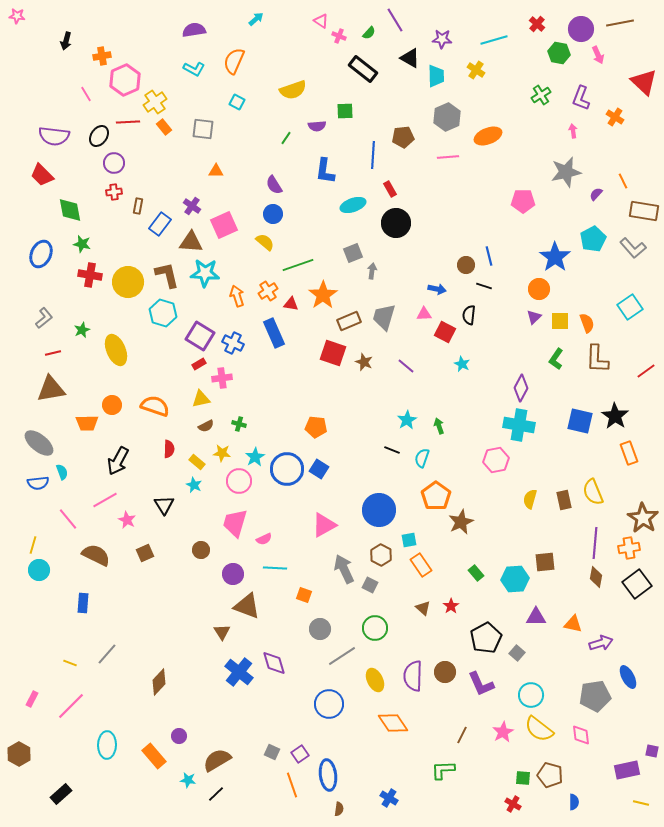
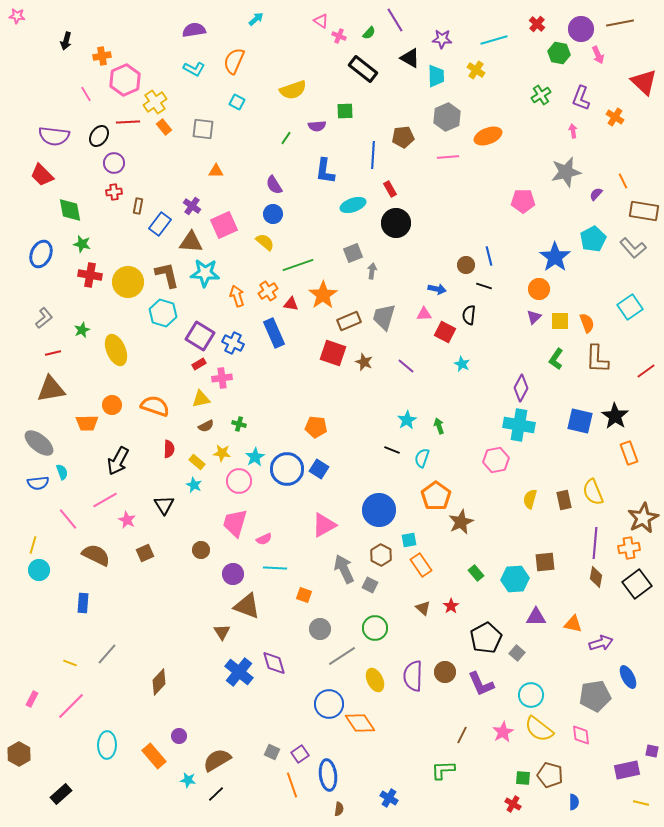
brown star at (643, 518): rotated 12 degrees clockwise
orange diamond at (393, 723): moved 33 px left
